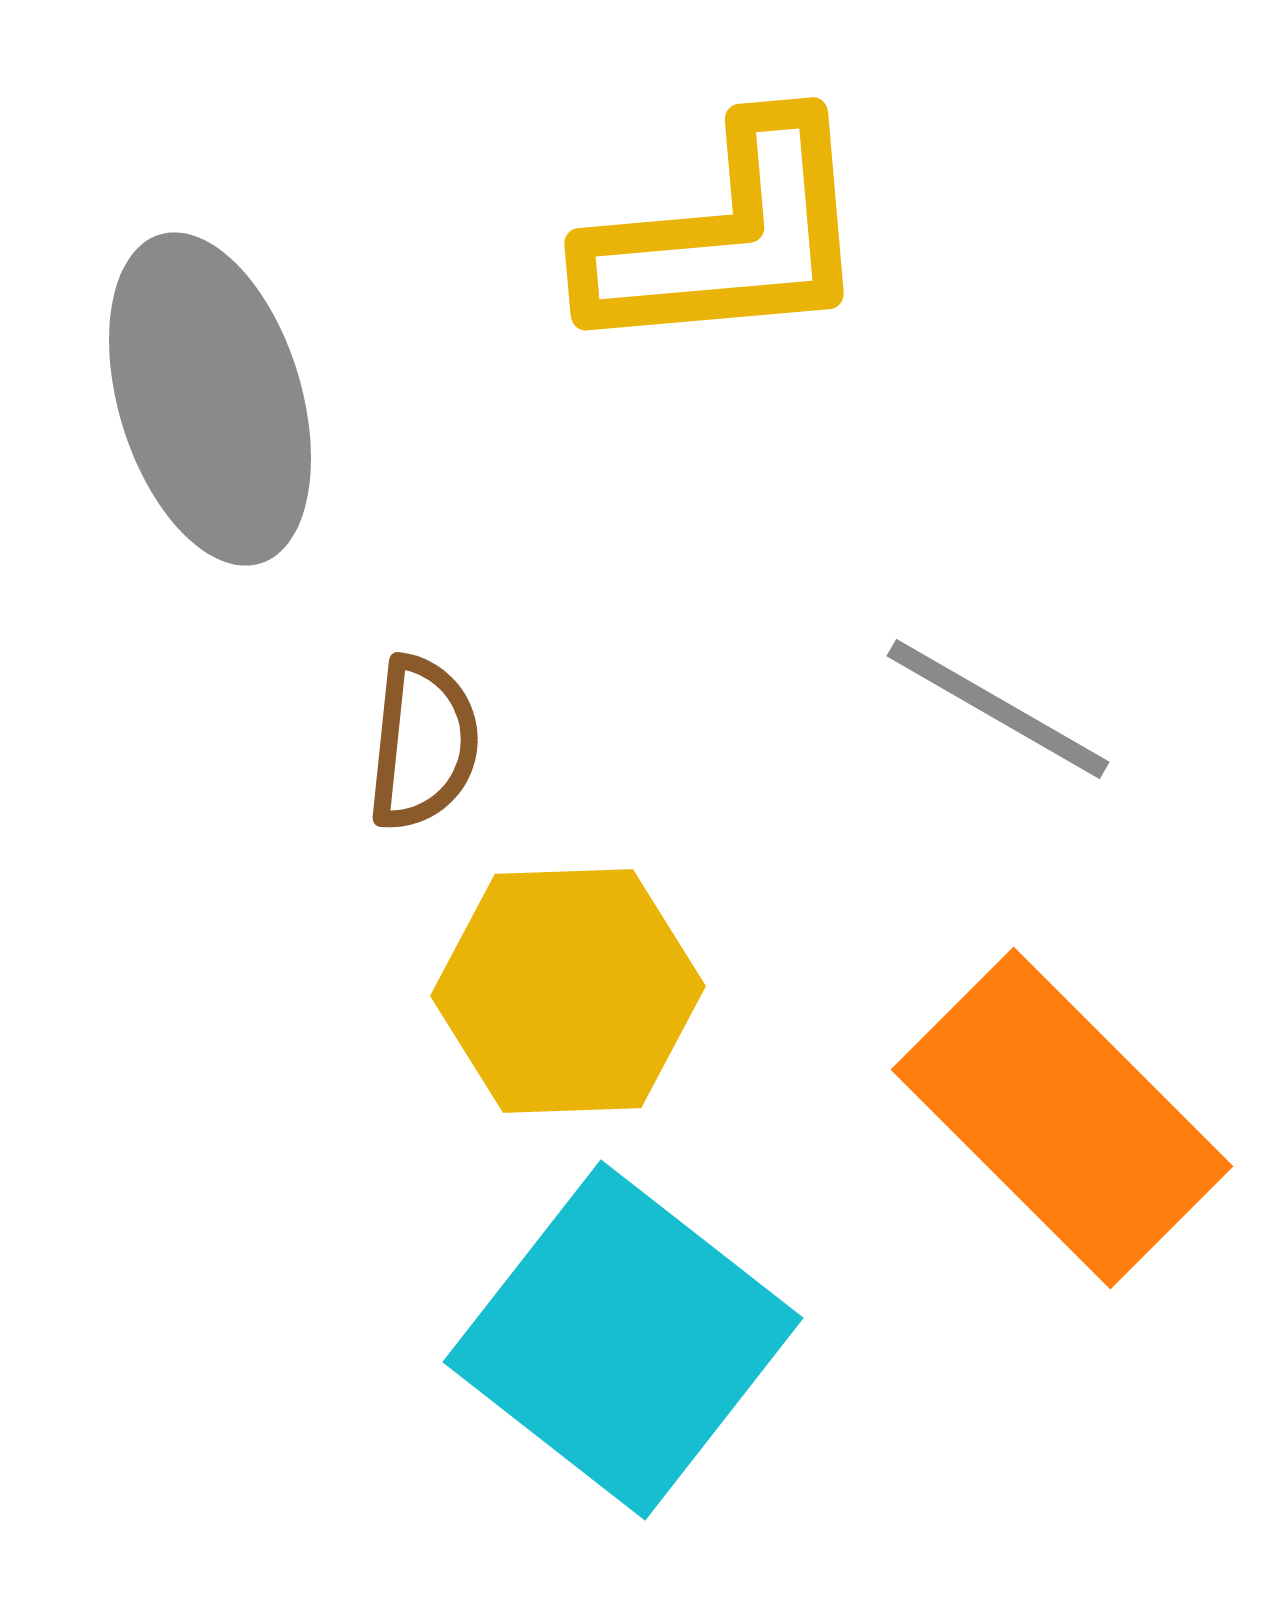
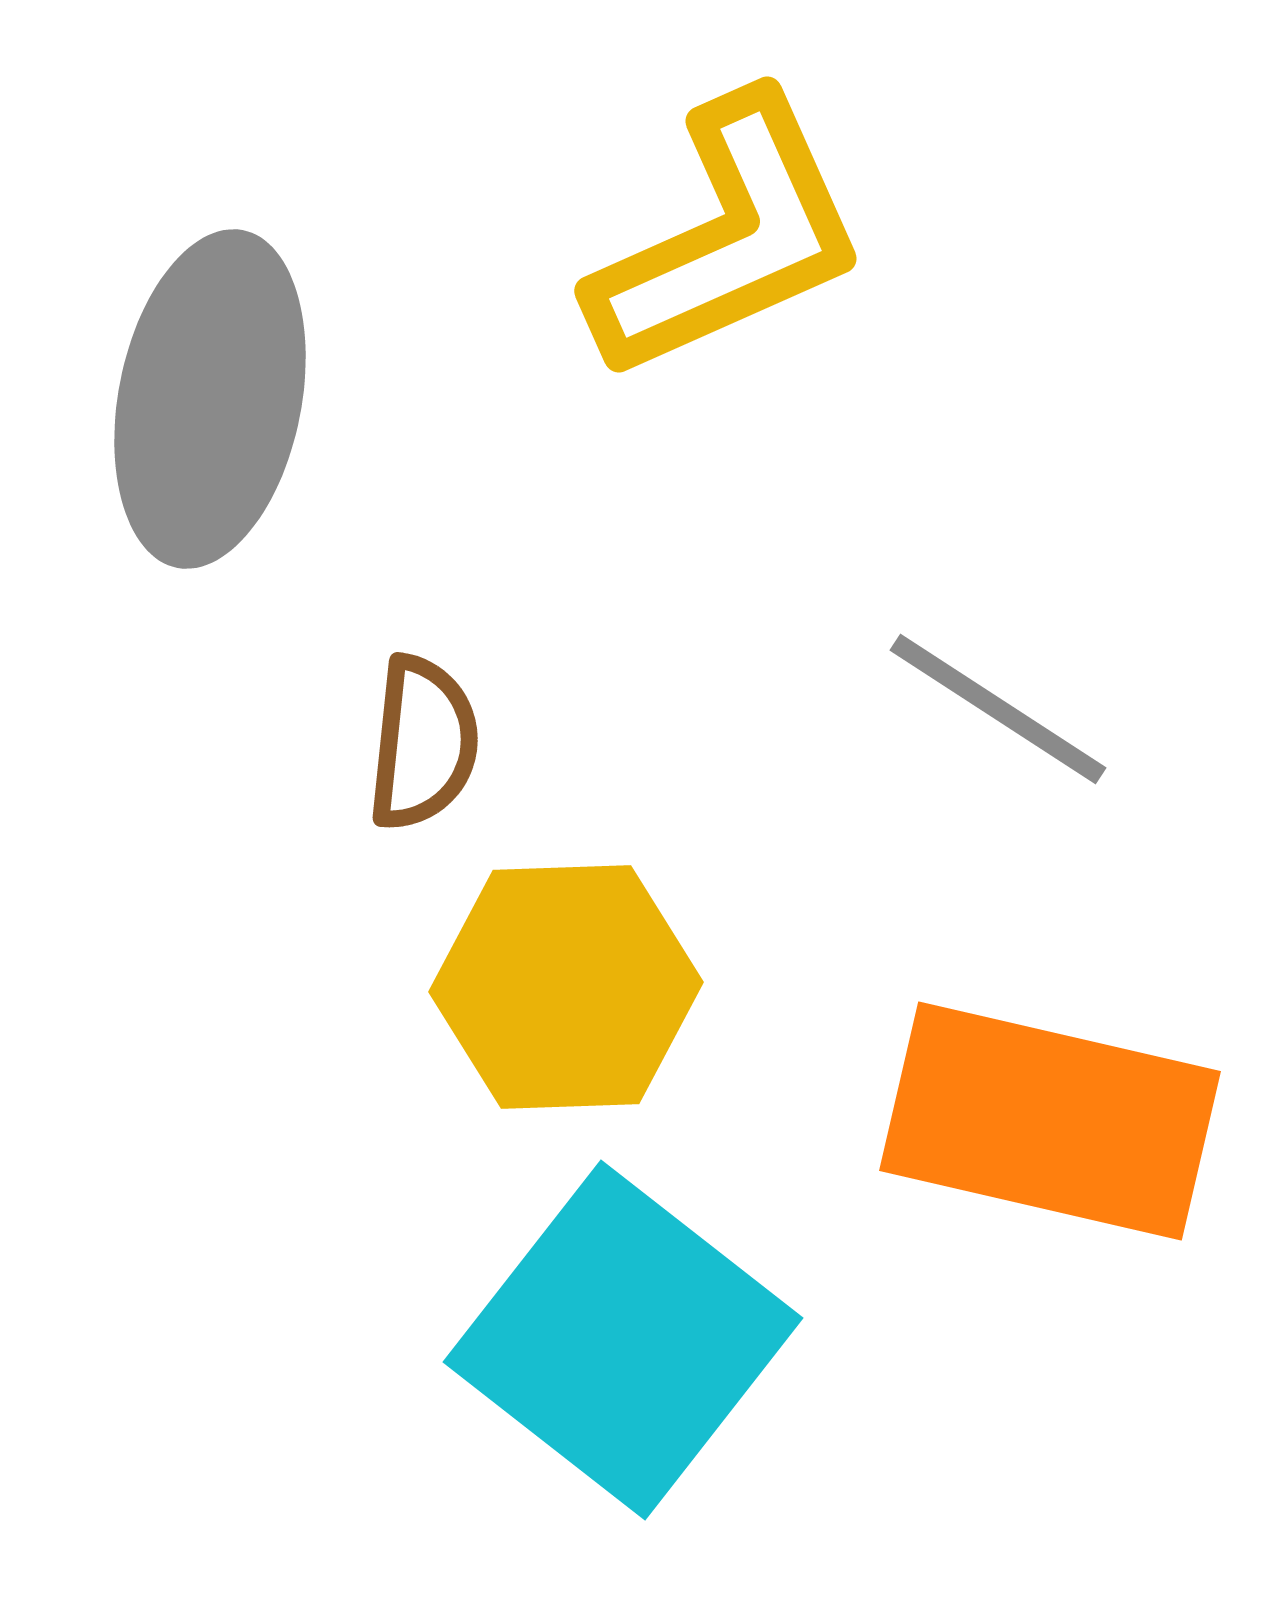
yellow L-shape: rotated 19 degrees counterclockwise
gray ellipse: rotated 28 degrees clockwise
gray line: rotated 3 degrees clockwise
yellow hexagon: moved 2 px left, 4 px up
orange rectangle: moved 12 px left, 3 px down; rotated 32 degrees counterclockwise
